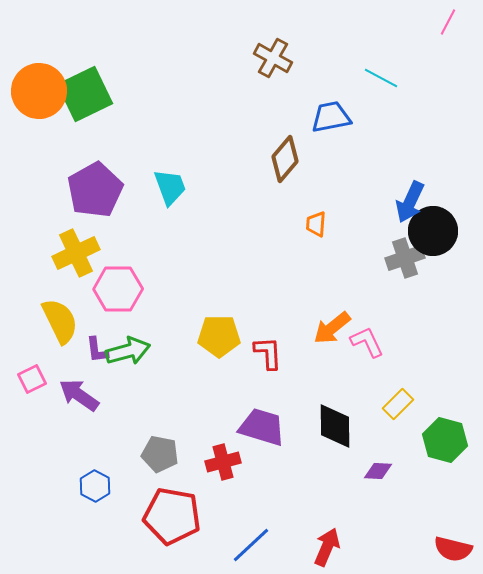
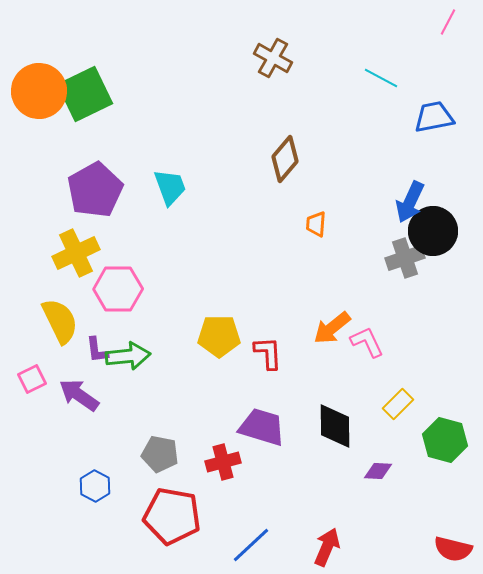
blue trapezoid: moved 103 px right
green arrow: moved 5 px down; rotated 9 degrees clockwise
